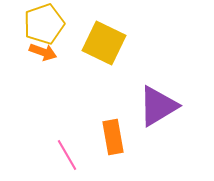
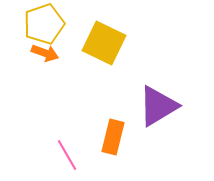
orange arrow: moved 2 px right, 1 px down
orange rectangle: rotated 24 degrees clockwise
